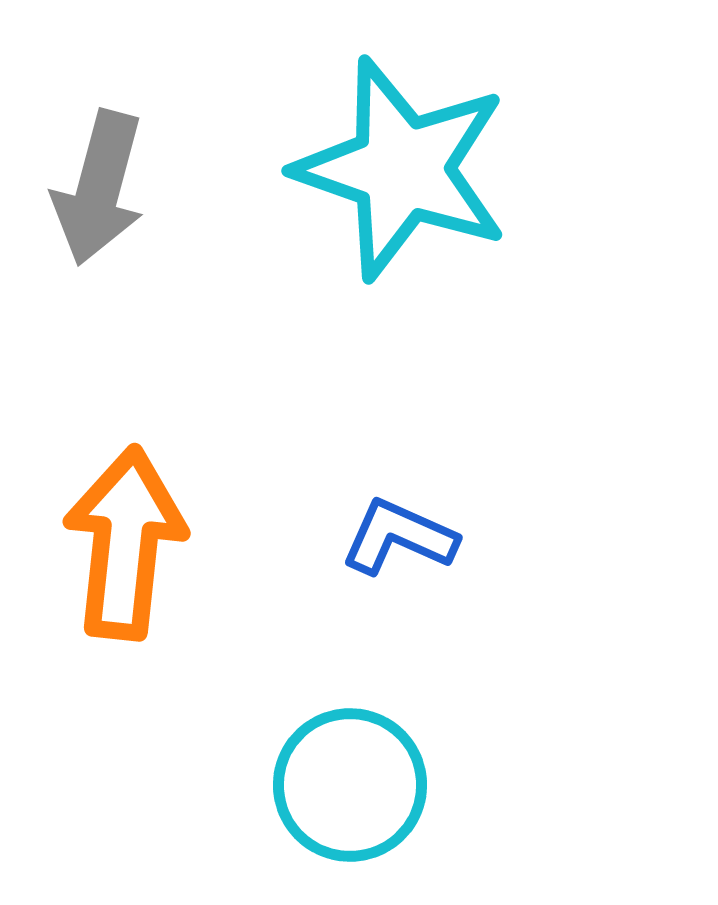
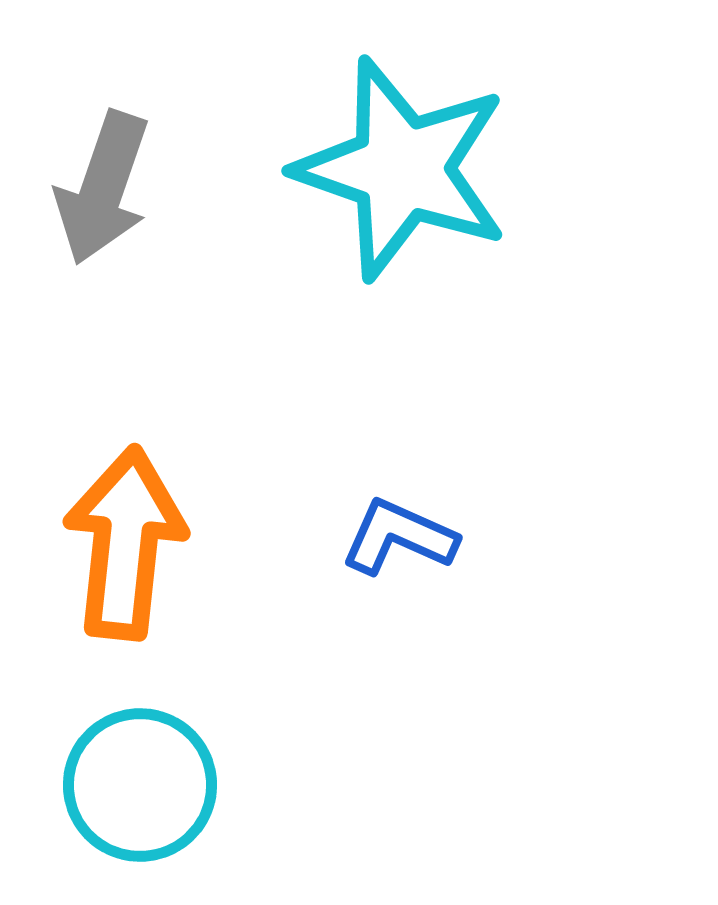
gray arrow: moved 4 px right; rotated 4 degrees clockwise
cyan circle: moved 210 px left
